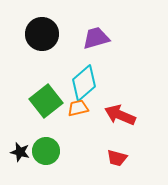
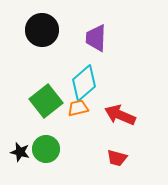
black circle: moved 4 px up
purple trapezoid: rotated 72 degrees counterclockwise
green circle: moved 2 px up
